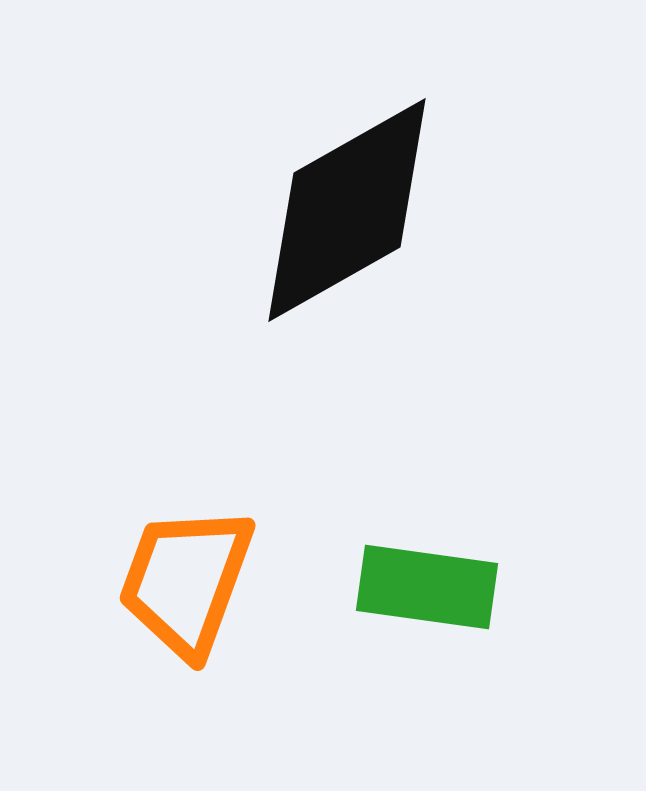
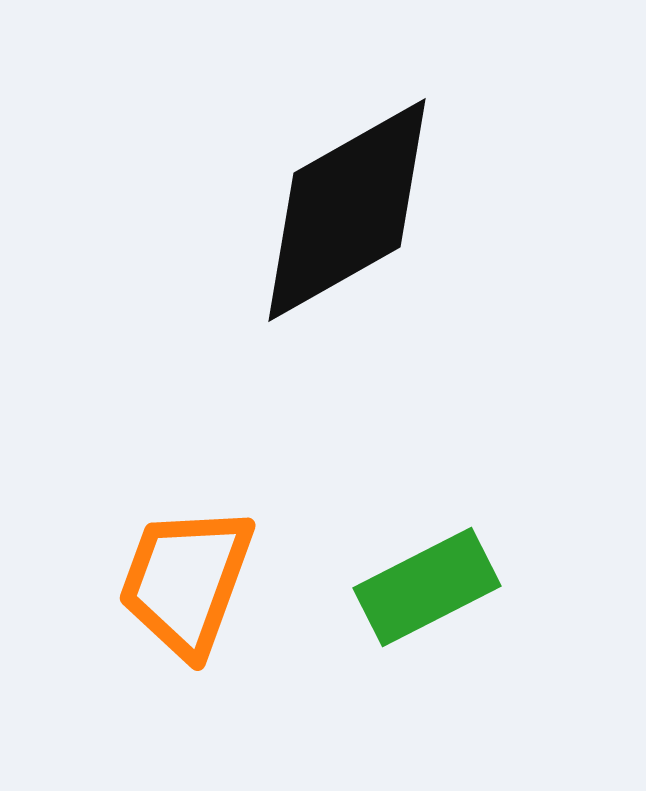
green rectangle: rotated 35 degrees counterclockwise
